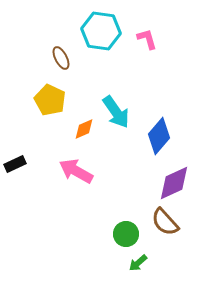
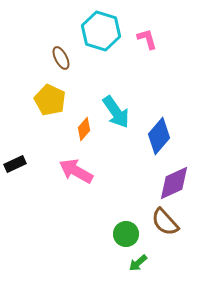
cyan hexagon: rotated 9 degrees clockwise
orange diamond: rotated 25 degrees counterclockwise
